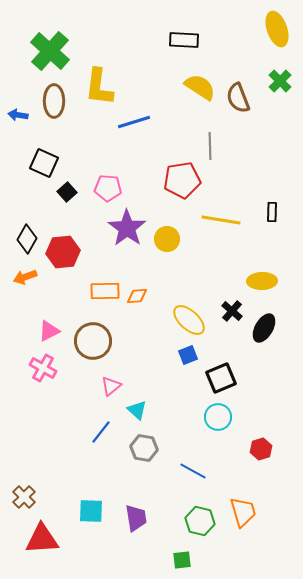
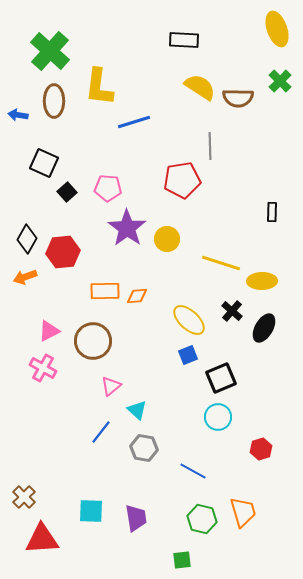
brown semicircle at (238, 98): rotated 68 degrees counterclockwise
yellow line at (221, 220): moved 43 px down; rotated 9 degrees clockwise
green hexagon at (200, 521): moved 2 px right, 2 px up
